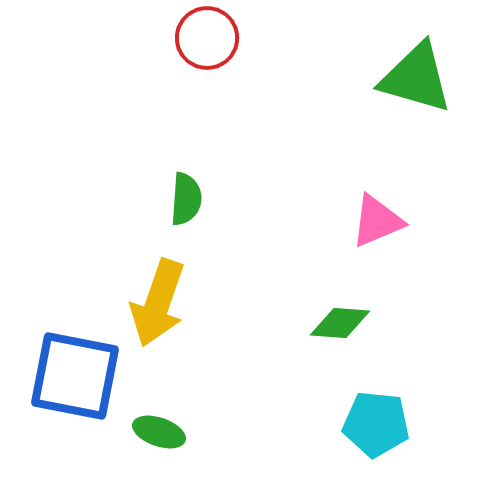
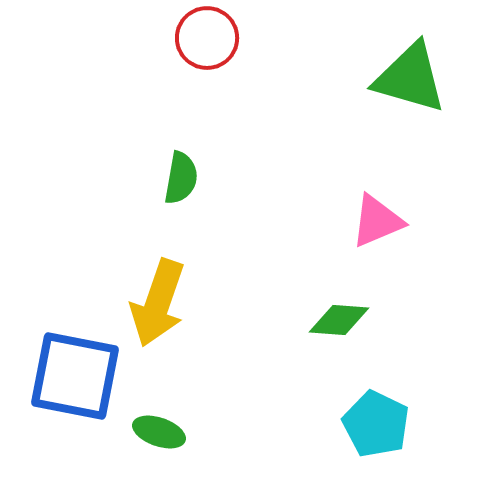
green triangle: moved 6 px left
green semicircle: moved 5 px left, 21 px up; rotated 6 degrees clockwise
green diamond: moved 1 px left, 3 px up
cyan pentagon: rotated 20 degrees clockwise
